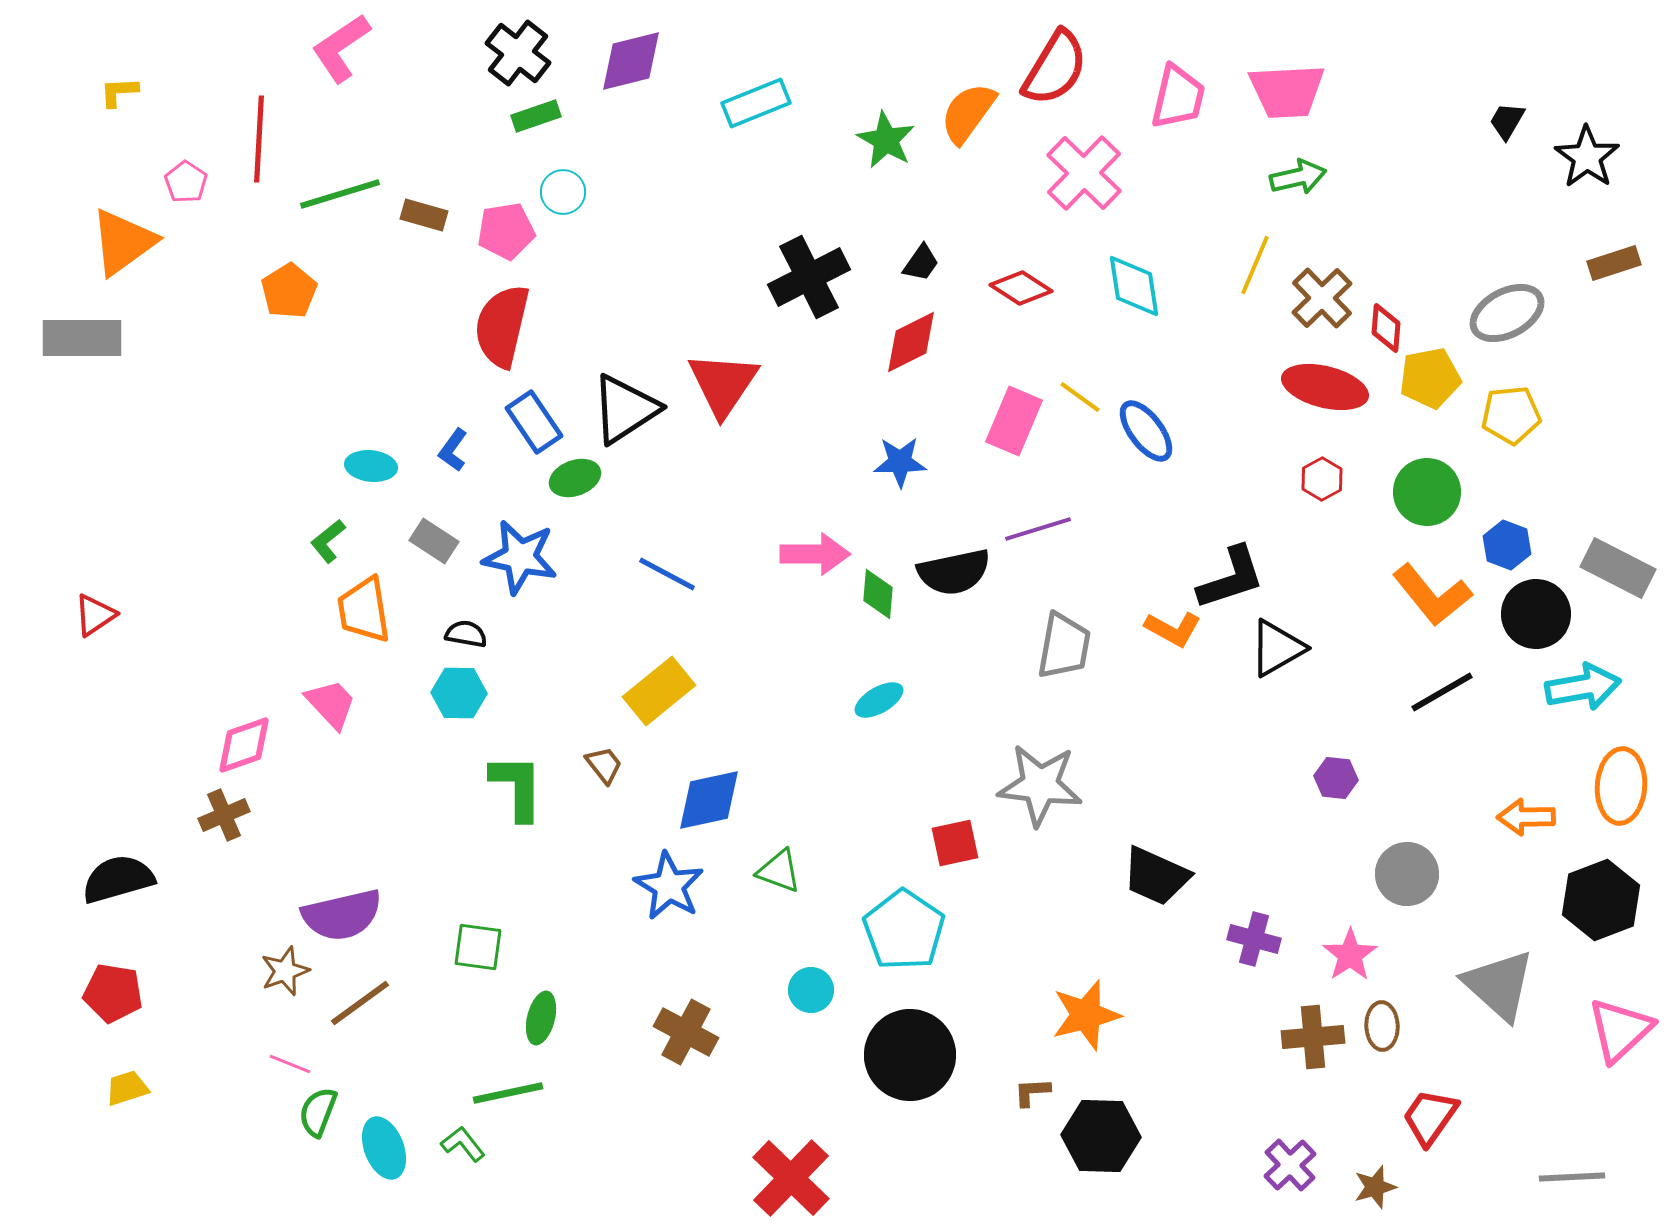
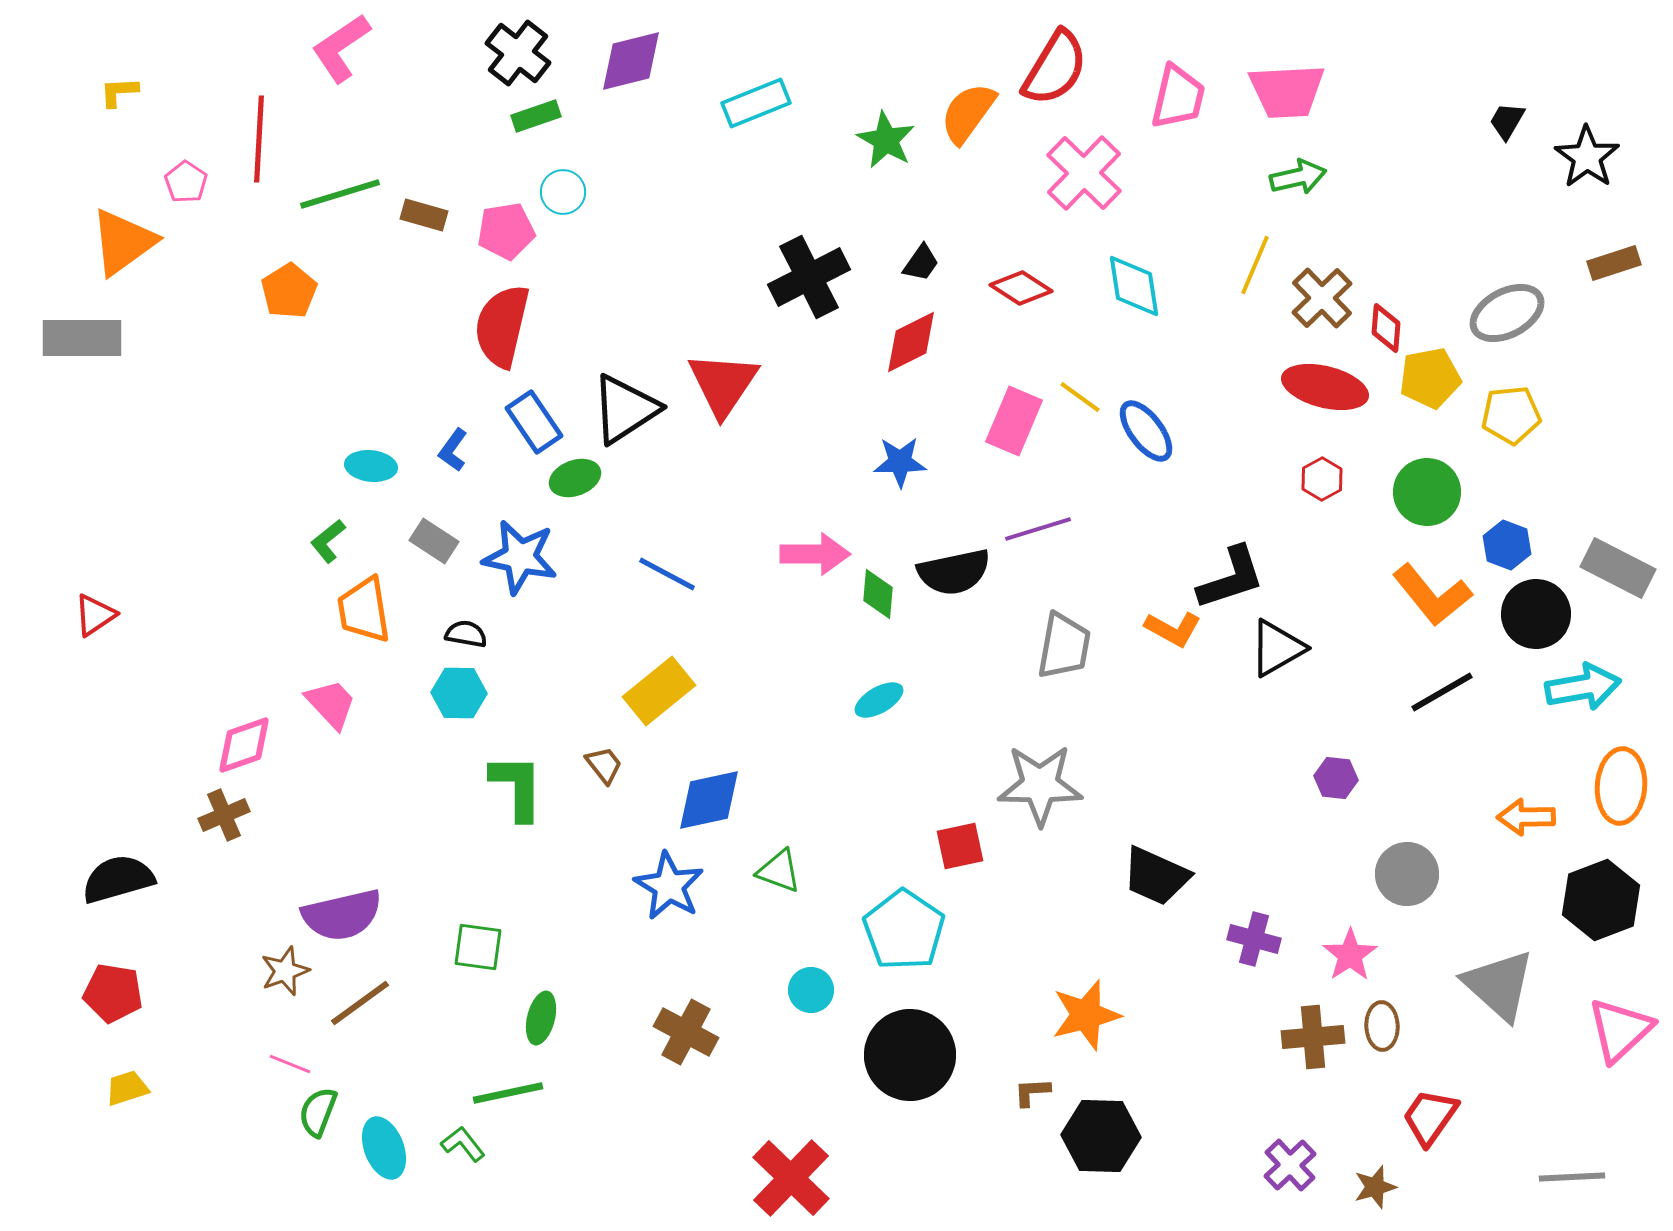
gray star at (1040, 785): rotated 6 degrees counterclockwise
red square at (955, 843): moved 5 px right, 3 px down
